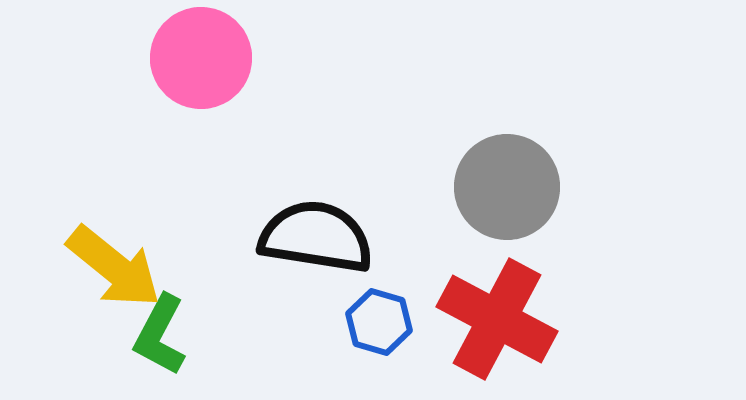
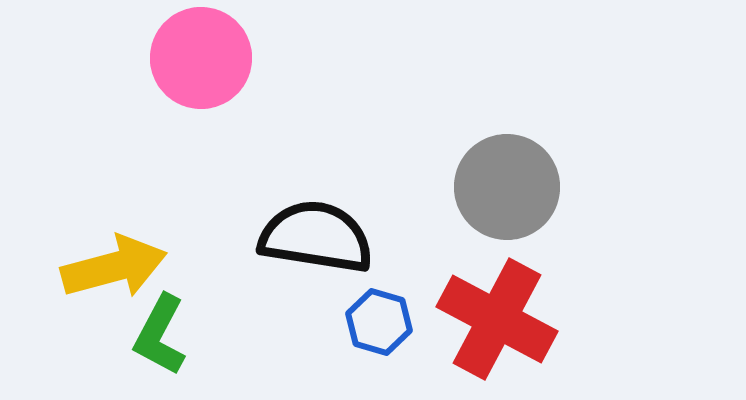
yellow arrow: rotated 54 degrees counterclockwise
